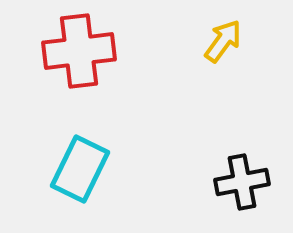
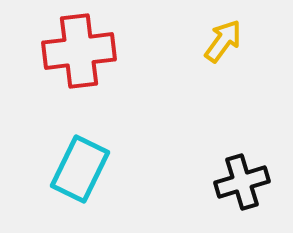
black cross: rotated 6 degrees counterclockwise
